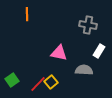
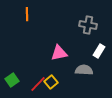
pink triangle: rotated 24 degrees counterclockwise
